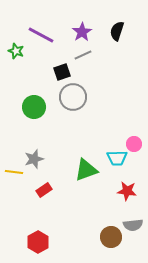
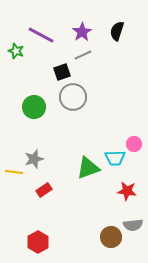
cyan trapezoid: moved 2 px left
green triangle: moved 2 px right, 2 px up
